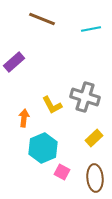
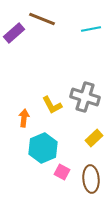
purple rectangle: moved 29 px up
brown ellipse: moved 4 px left, 1 px down
